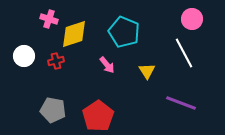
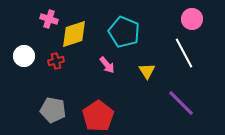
purple line: rotated 24 degrees clockwise
